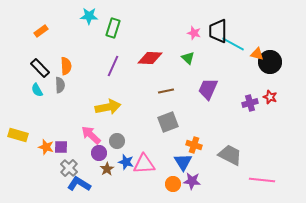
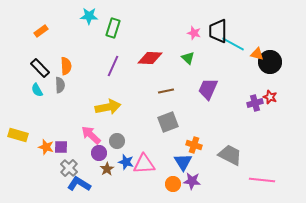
purple cross: moved 5 px right
